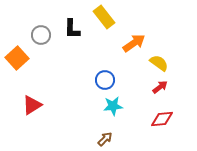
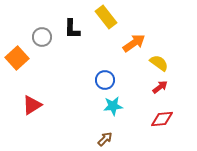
yellow rectangle: moved 2 px right
gray circle: moved 1 px right, 2 px down
